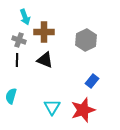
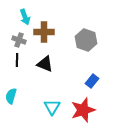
gray hexagon: rotated 15 degrees counterclockwise
black triangle: moved 4 px down
